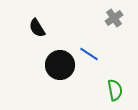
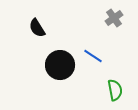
blue line: moved 4 px right, 2 px down
